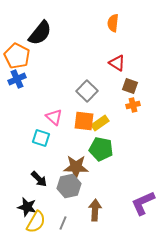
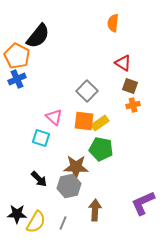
black semicircle: moved 2 px left, 3 px down
red triangle: moved 6 px right
black star: moved 10 px left, 7 px down; rotated 12 degrees counterclockwise
